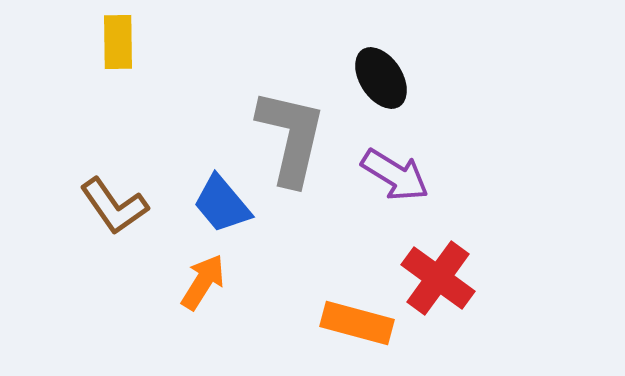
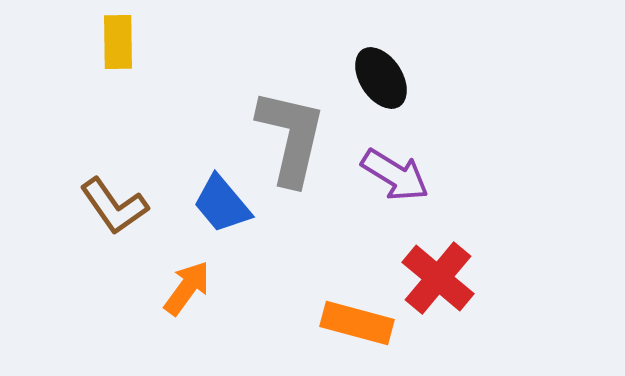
red cross: rotated 4 degrees clockwise
orange arrow: moved 16 px left, 6 px down; rotated 4 degrees clockwise
